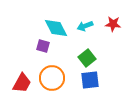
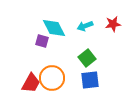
red star: rotated 14 degrees counterclockwise
cyan diamond: moved 2 px left
purple square: moved 1 px left, 5 px up
red trapezoid: moved 9 px right
